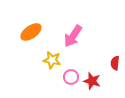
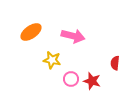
pink arrow: rotated 110 degrees counterclockwise
pink circle: moved 2 px down
